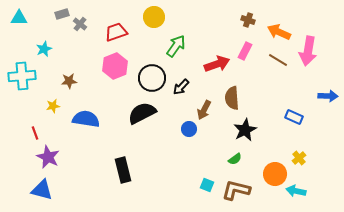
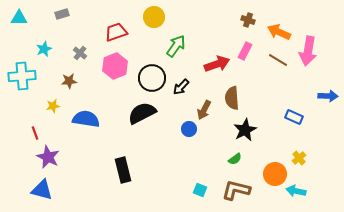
gray cross: moved 29 px down
cyan square: moved 7 px left, 5 px down
